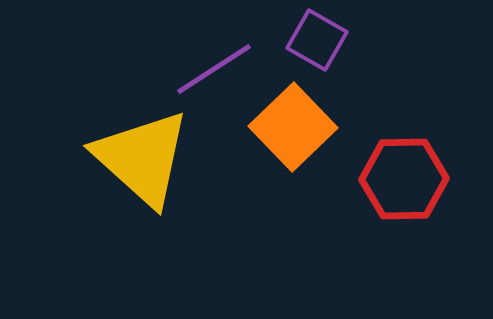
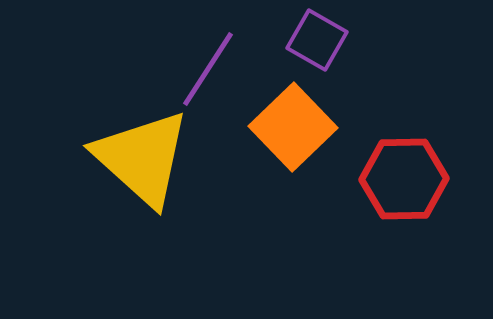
purple line: moved 6 px left; rotated 24 degrees counterclockwise
